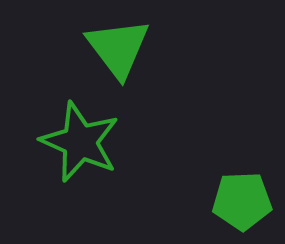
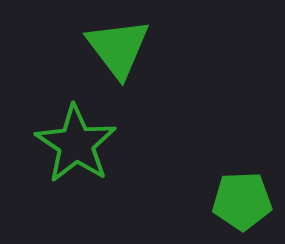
green star: moved 4 px left, 2 px down; rotated 10 degrees clockwise
